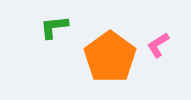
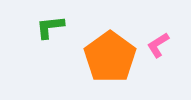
green L-shape: moved 4 px left
